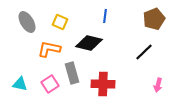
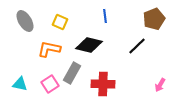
blue line: rotated 16 degrees counterclockwise
gray ellipse: moved 2 px left, 1 px up
black diamond: moved 2 px down
black line: moved 7 px left, 6 px up
gray rectangle: rotated 45 degrees clockwise
pink arrow: moved 2 px right; rotated 16 degrees clockwise
